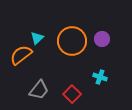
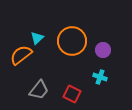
purple circle: moved 1 px right, 11 px down
red square: rotated 18 degrees counterclockwise
